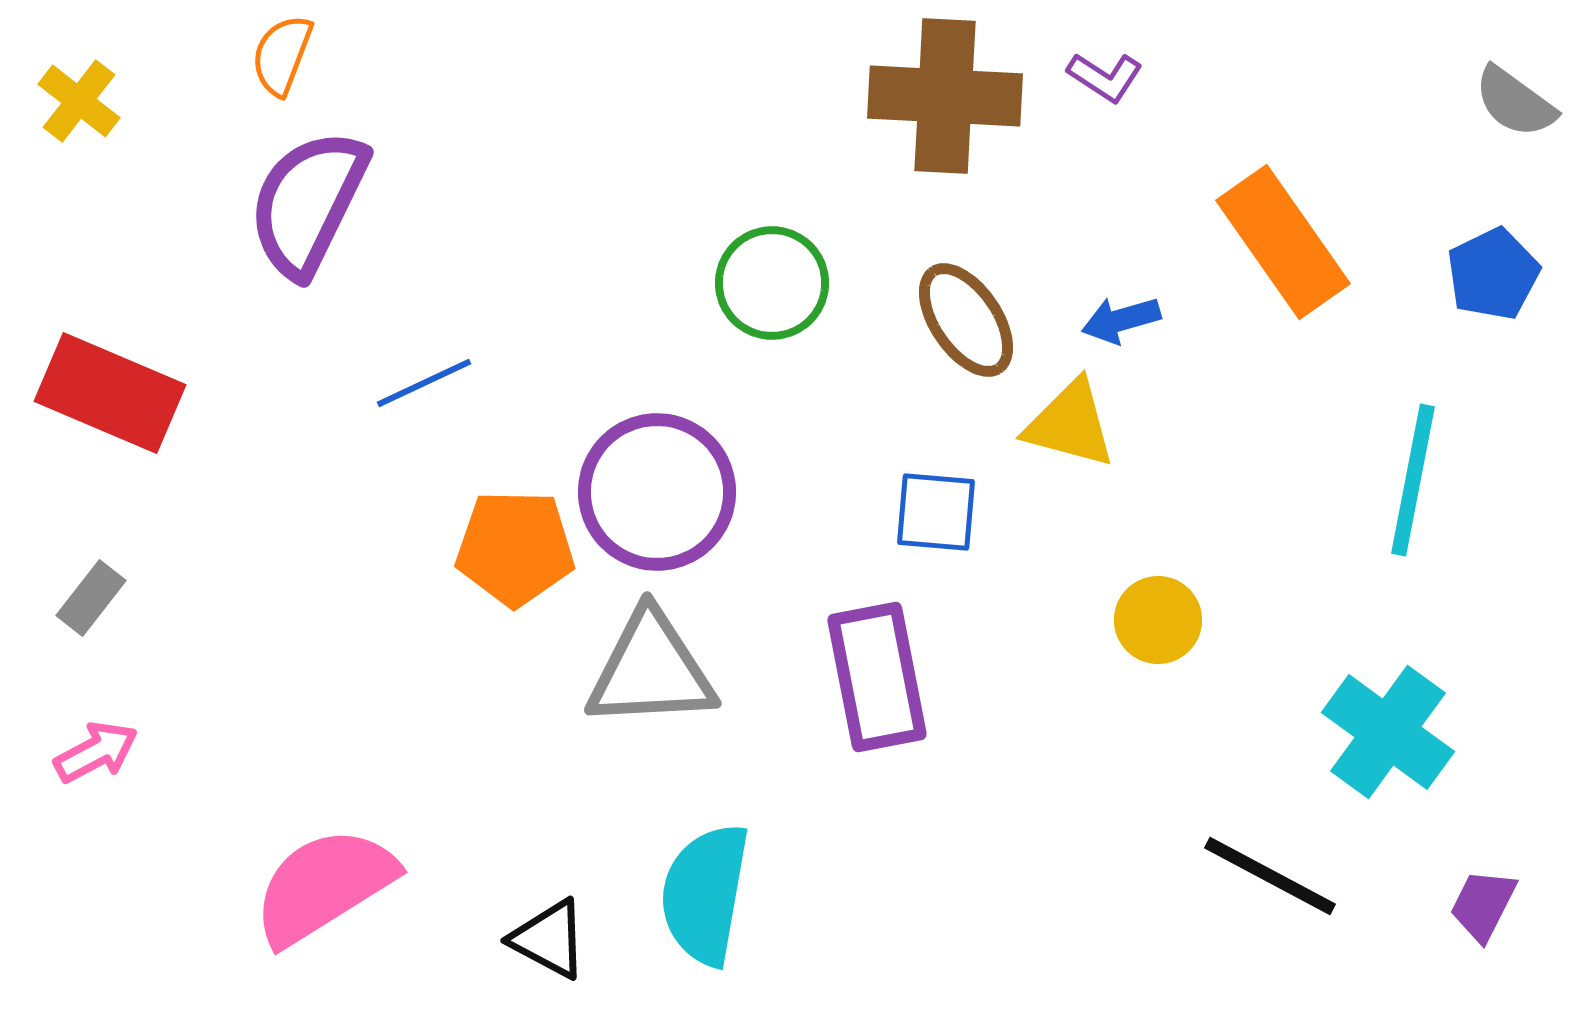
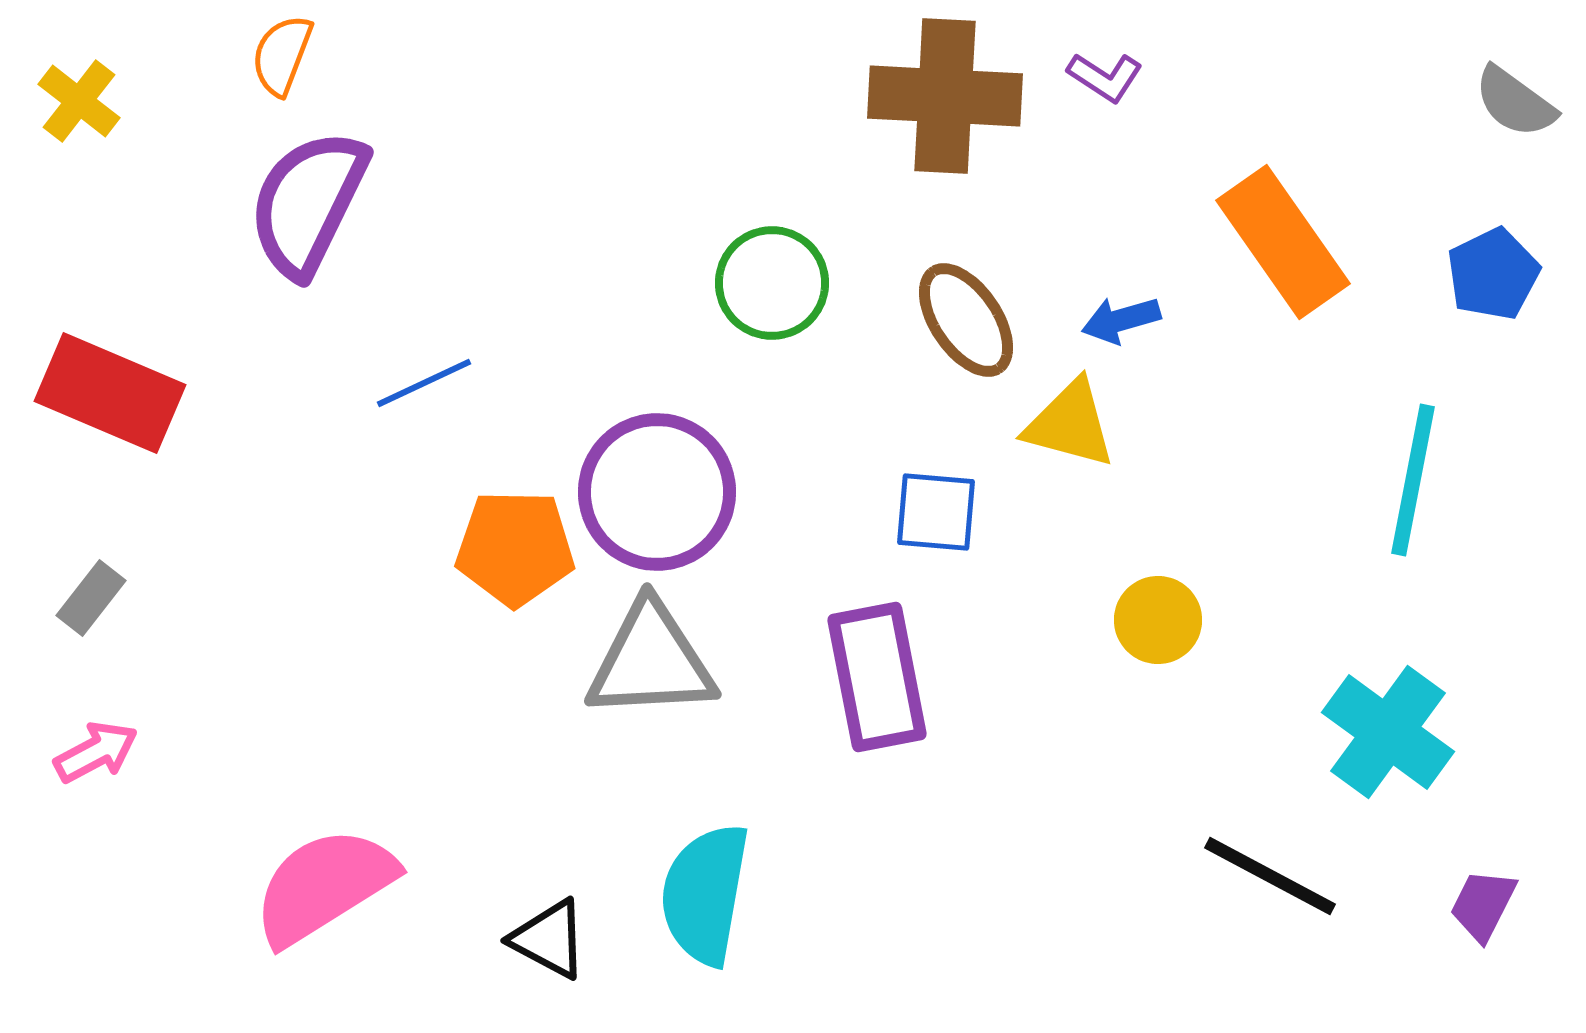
gray triangle: moved 9 px up
